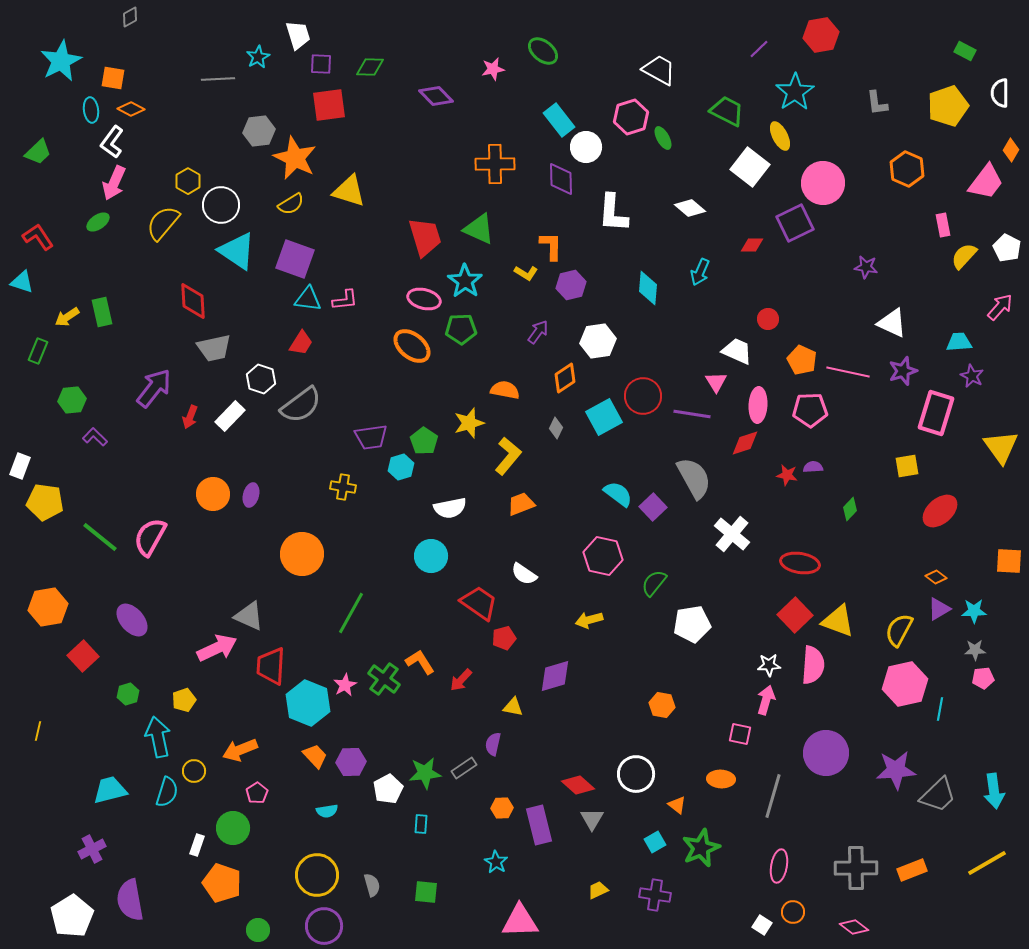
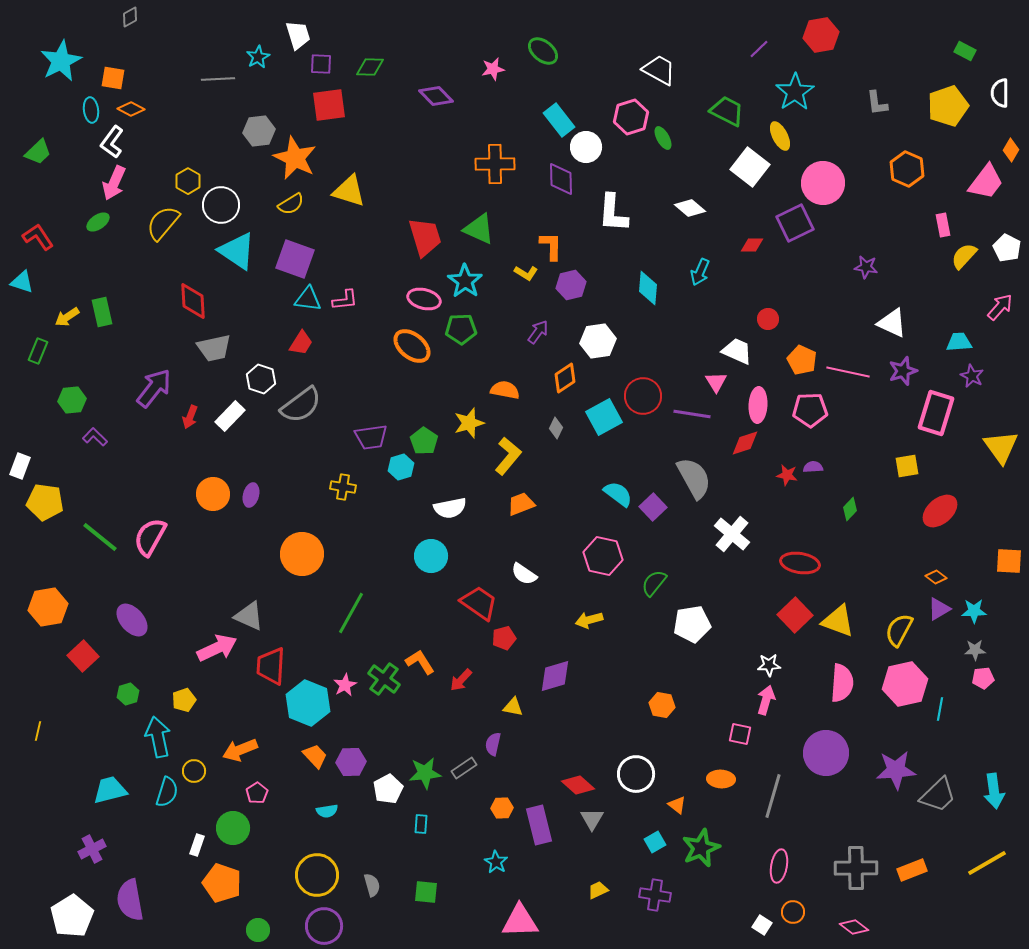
pink semicircle at (813, 665): moved 29 px right, 18 px down
